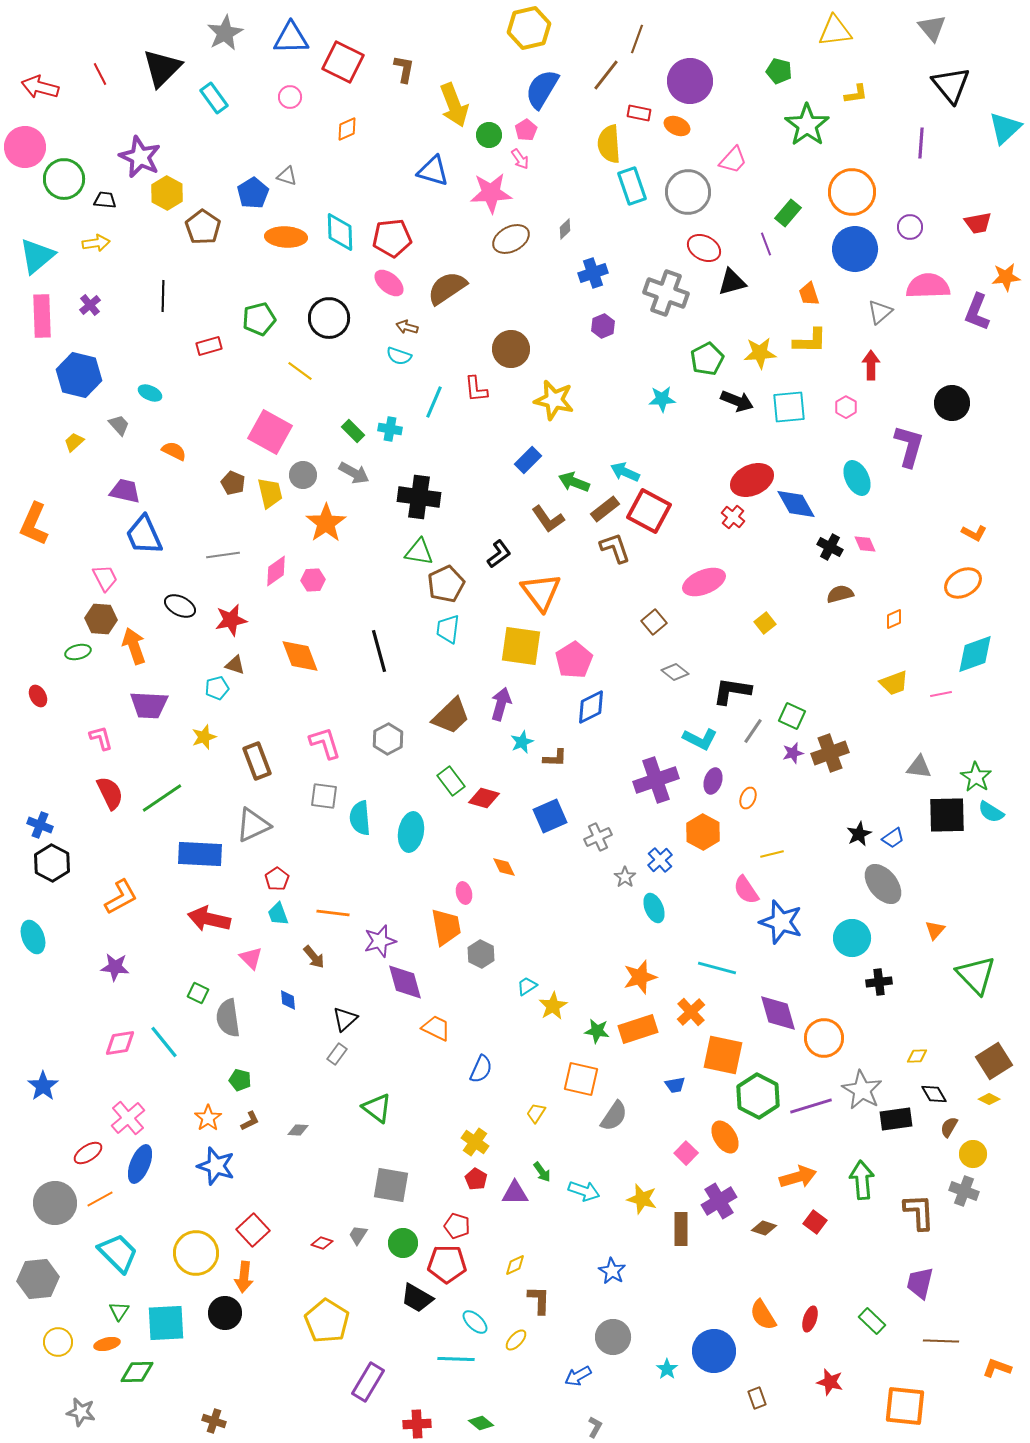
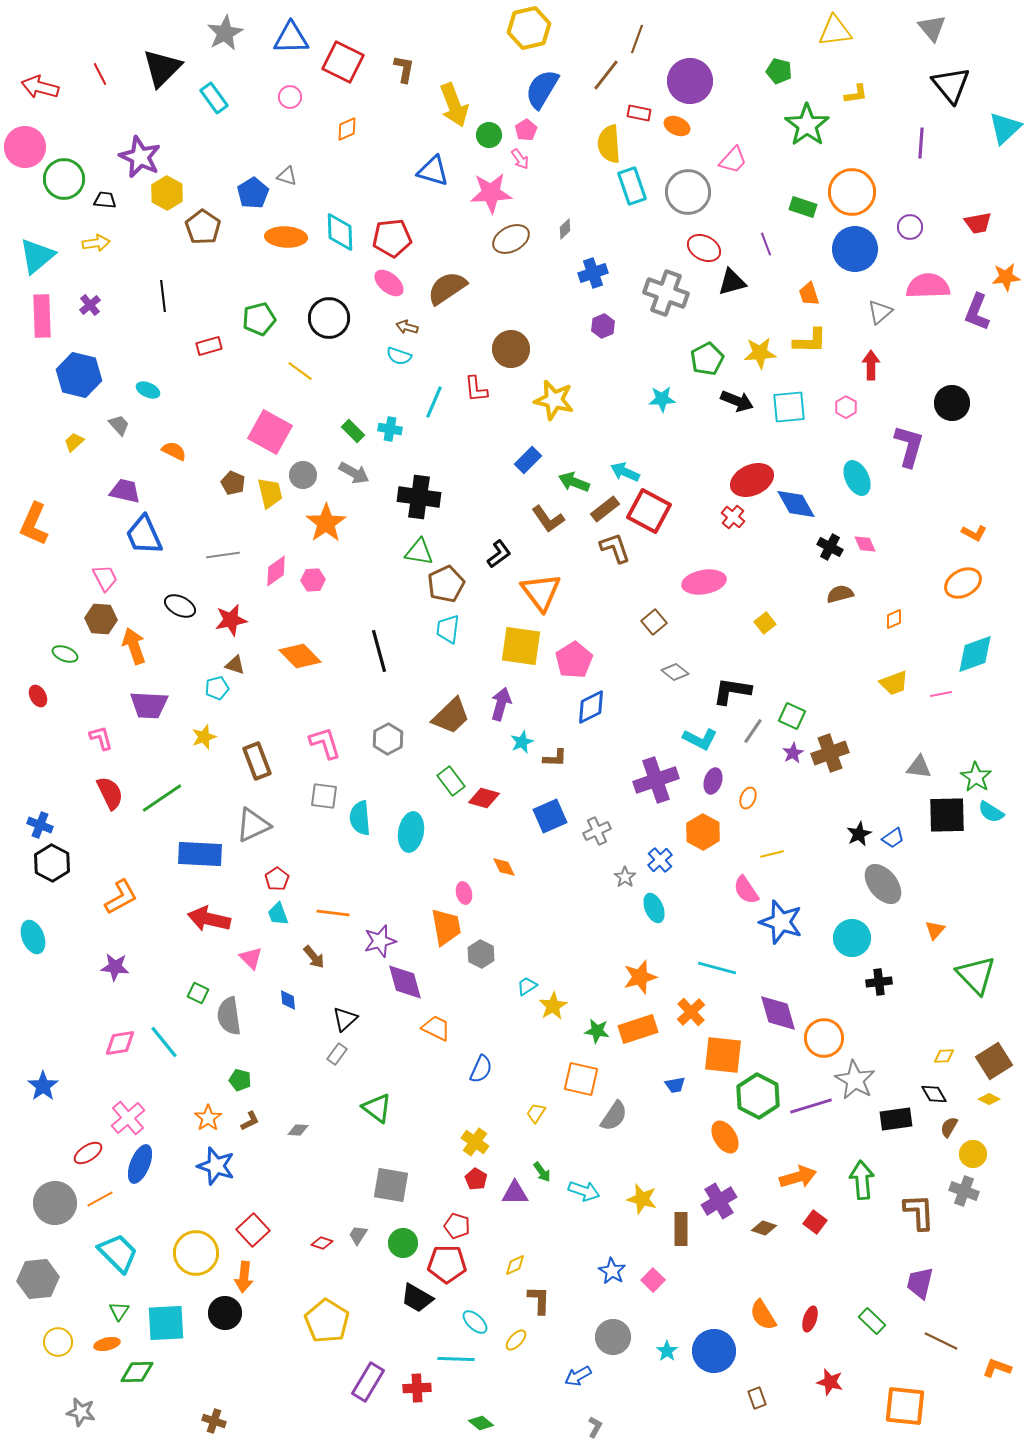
green rectangle at (788, 213): moved 15 px right, 6 px up; rotated 68 degrees clockwise
black line at (163, 296): rotated 8 degrees counterclockwise
cyan ellipse at (150, 393): moved 2 px left, 3 px up
pink ellipse at (704, 582): rotated 12 degrees clockwise
green ellipse at (78, 652): moved 13 px left, 2 px down; rotated 35 degrees clockwise
orange diamond at (300, 656): rotated 24 degrees counterclockwise
purple star at (793, 753): rotated 15 degrees counterclockwise
gray cross at (598, 837): moved 1 px left, 6 px up
gray semicircle at (228, 1018): moved 1 px right, 2 px up
orange square at (723, 1055): rotated 6 degrees counterclockwise
yellow diamond at (917, 1056): moved 27 px right
gray star at (862, 1090): moved 7 px left, 10 px up
pink square at (686, 1153): moved 33 px left, 127 px down
brown line at (941, 1341): rotated 24 degrees clockwise
cyan star at (667, 1369): moved 18 px up
red cross at (417, 1424): moved 36 px up
